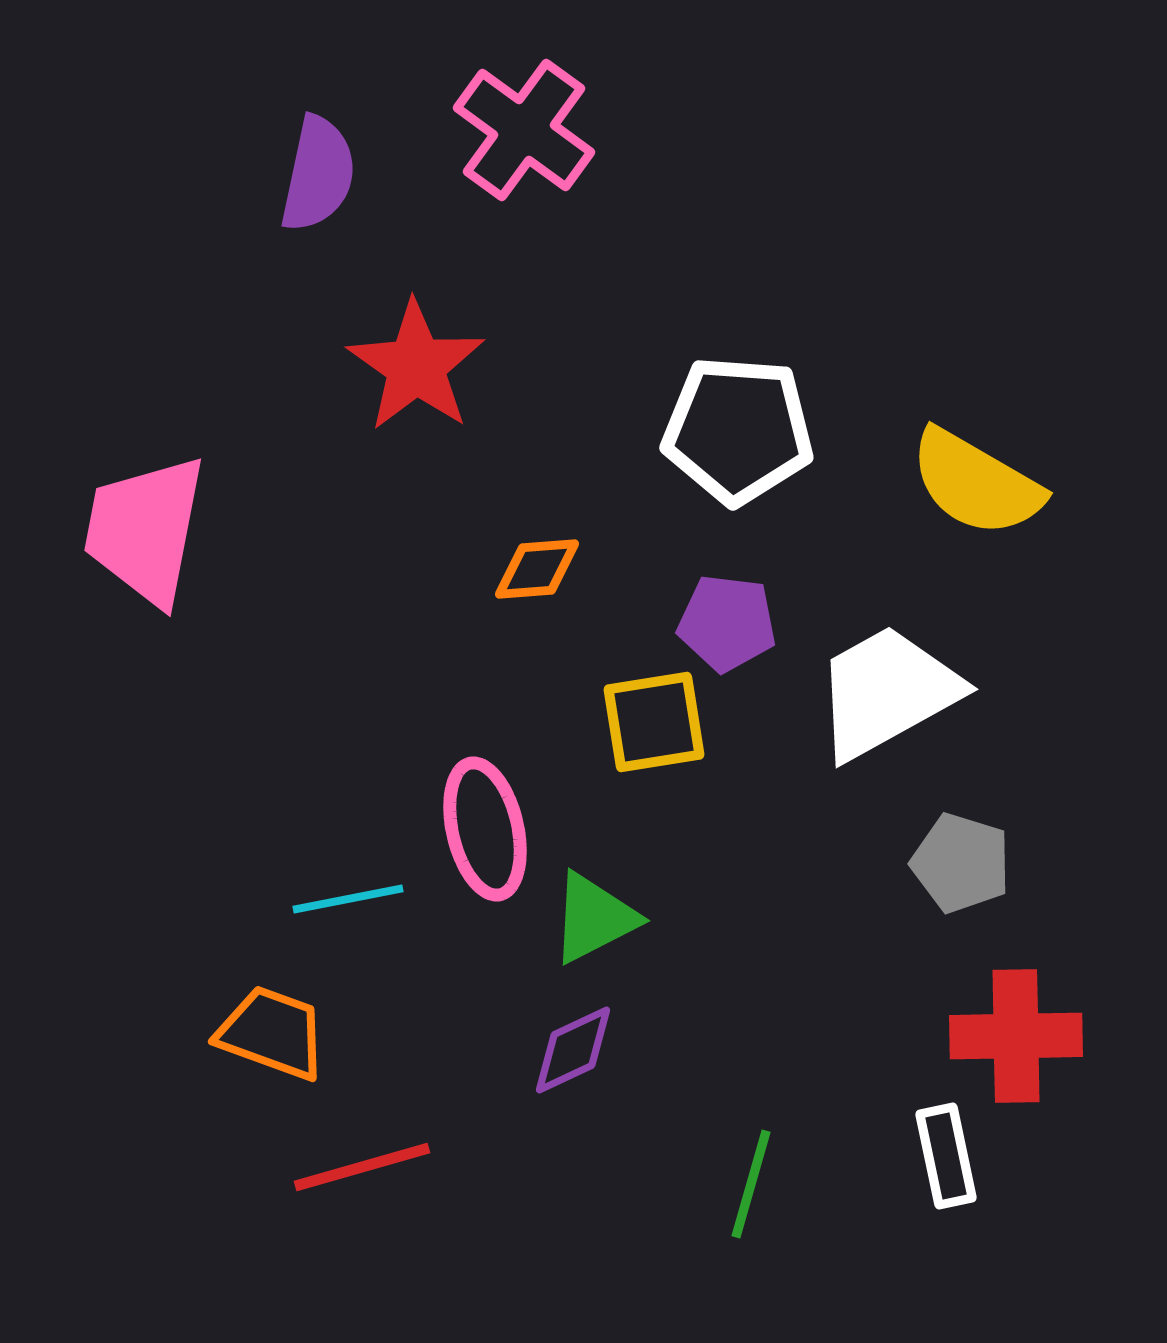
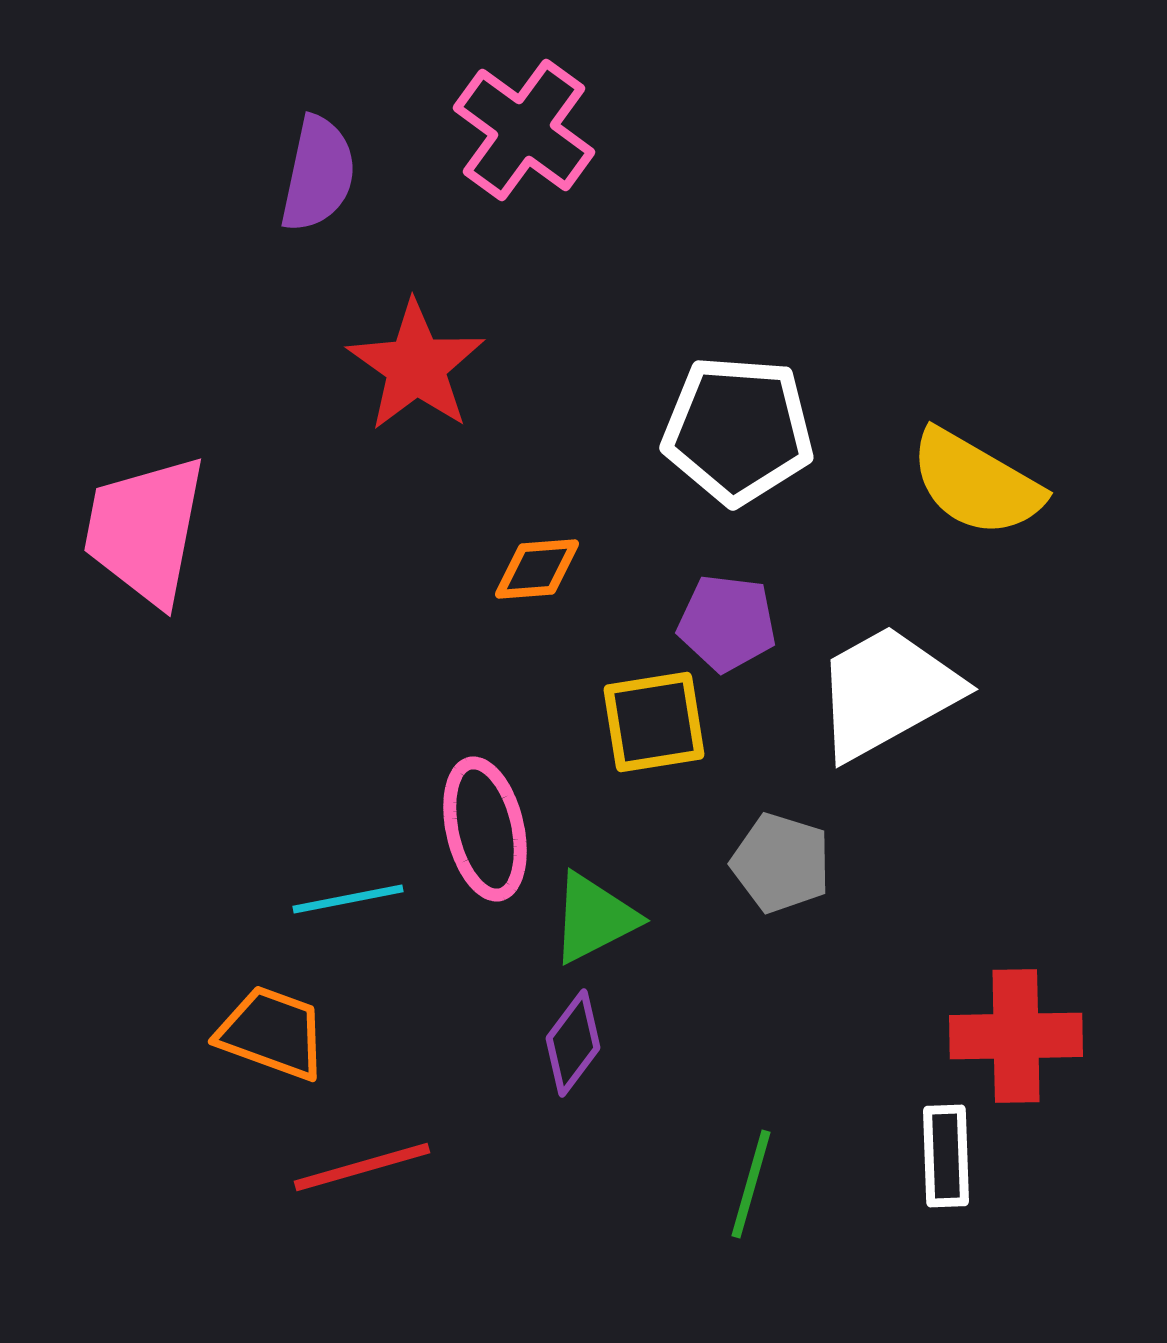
gray pentagon: moved 180 px left
purple diamond: moved 7 px up; rotated 28 degrees counterclockwise
white rectangle: rotated 10 degrees clockwise
